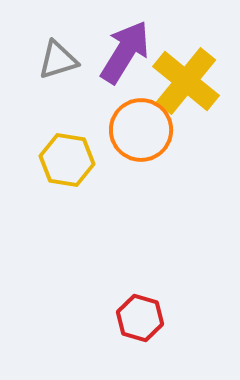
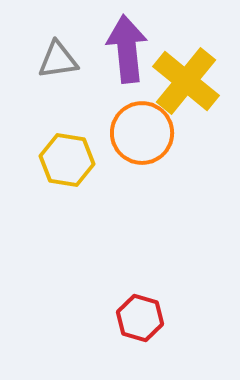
purple arrow: moved 2 px right, 3 px up; rotated 38 degrees counterclockwise
gray triangle: rotated 9 degrees clockwise
orange circle: moved 1 px right, 3 px down
